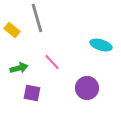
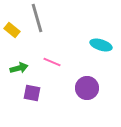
pink line: rotated 24 degrees counterclockwise
